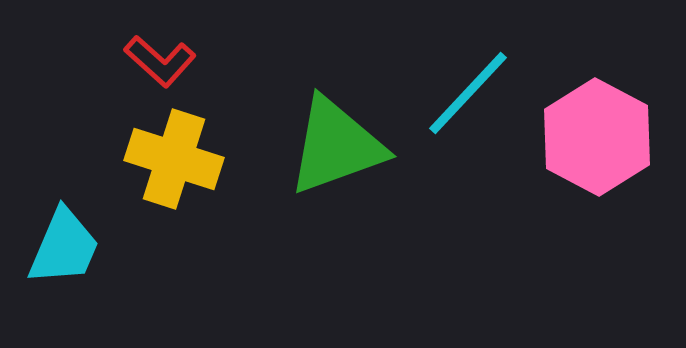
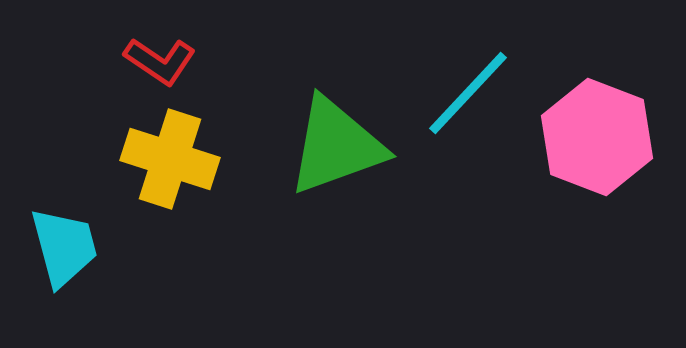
red L-shape: rotated 8 degrees counterclockwise
pink hexagon: rotated 7 degrees counterclockwise
yellow cross: moved 4 px left
cyan trapezoid: rotated 38 degrees counterclockwise
